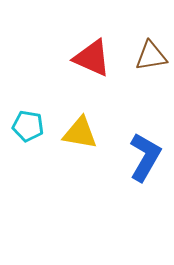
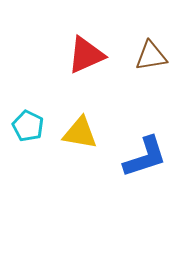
red triangle: moved 6 px left, 3 px up; rotated 48 degrees counterclockwise
cyan pentagon: rotated 16 degrees clockwise
blue L-shape: rotated 42 degrees clockwise
